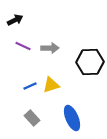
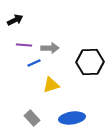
purple line: moved 1 px right, 1 px up; rotated 21 degrees counterclockwise
blue line: moved 4 px right, 23 px up
blue ellipse: rotated 75 degrees counterclockwise
